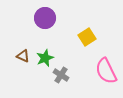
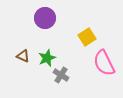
green star: moved 2 px right
pink semicircle: moved 2 px left, 8 px up
